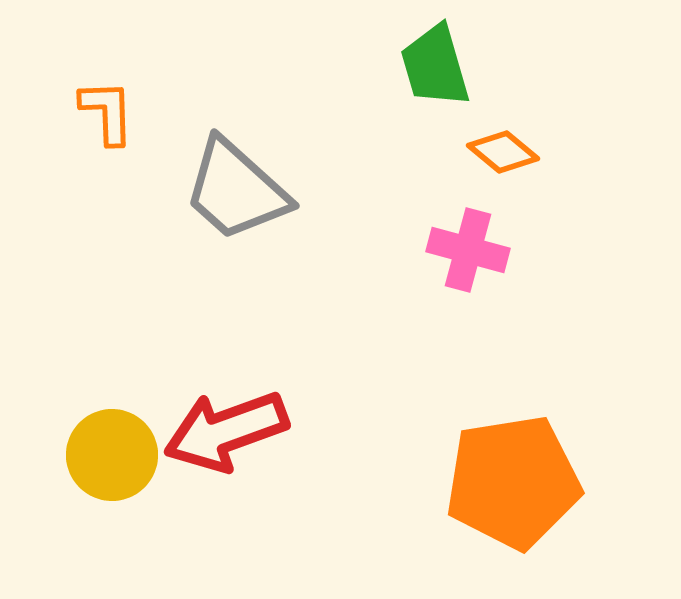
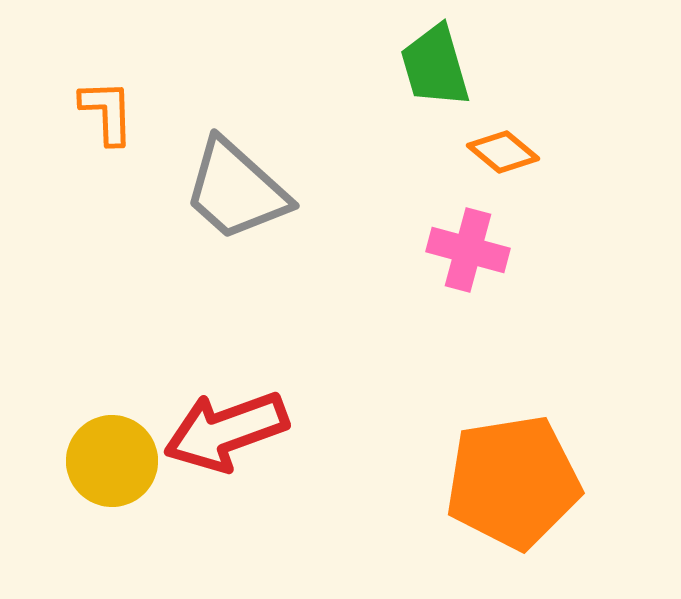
yellow circle: moved 6 px down
